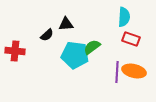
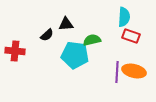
red rectangle: moved 3 px up
green semicircle: moved 7 px up; rotated 24 degrees clockwise
